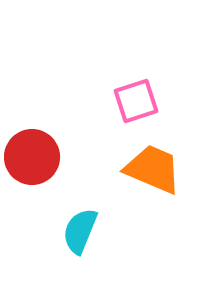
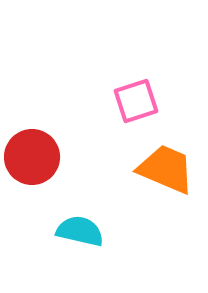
orange trapezoid: moved 13 px right
cyan semicircle: rotated 81 degrees clockwise
